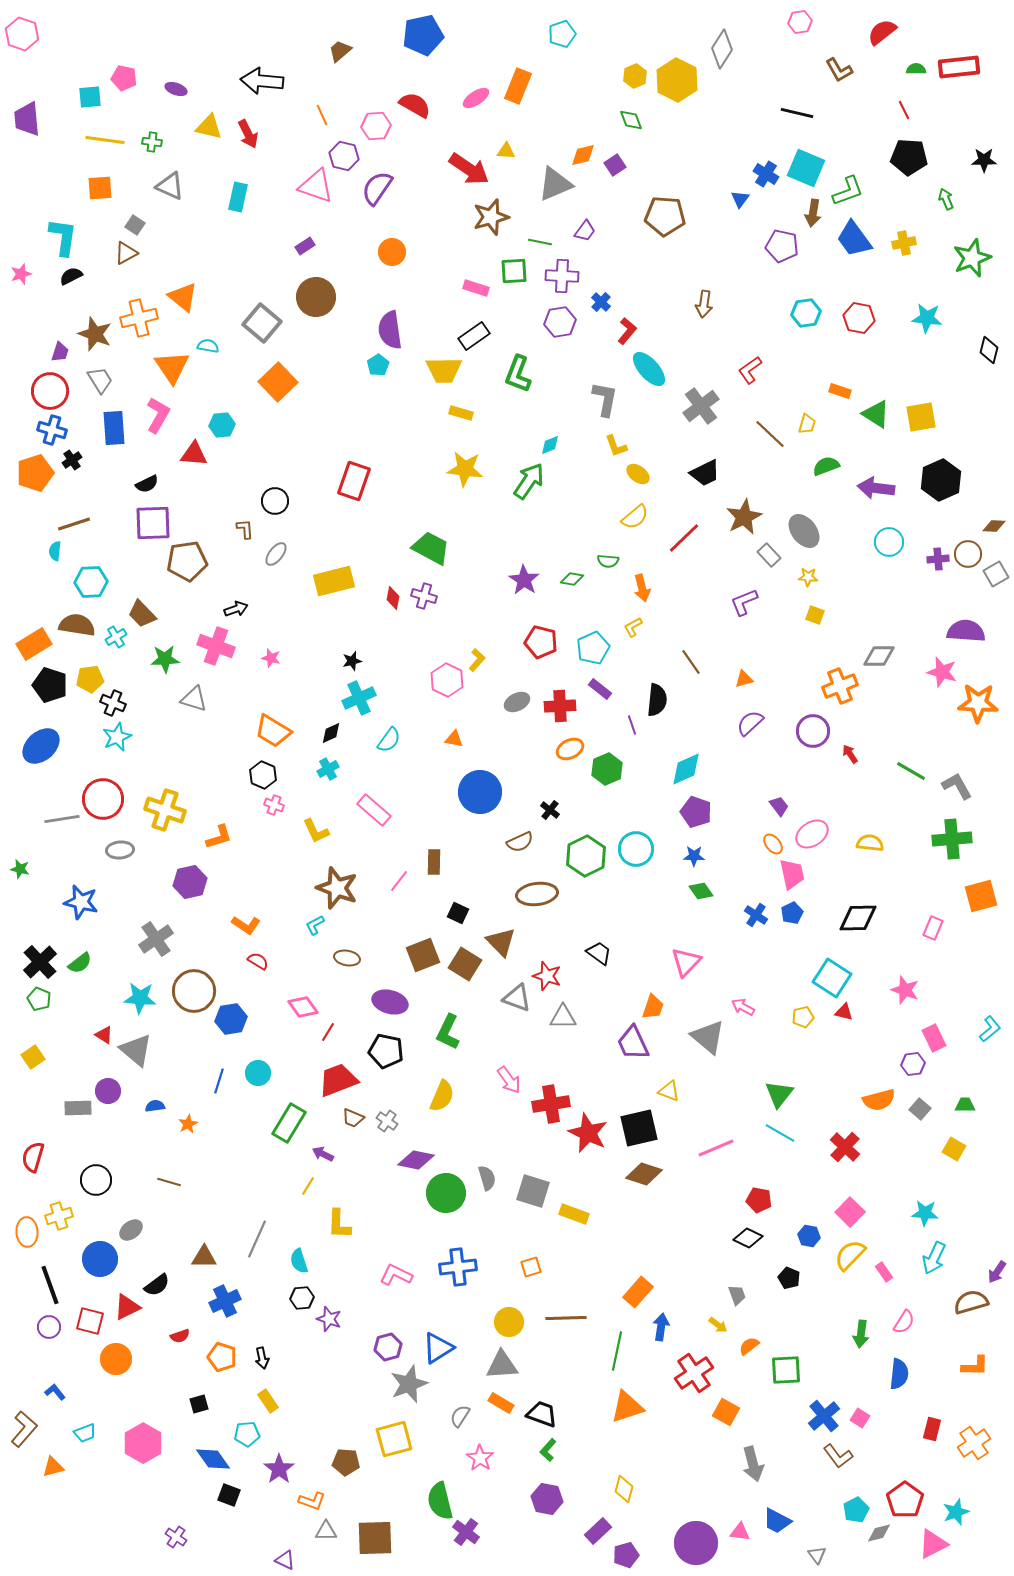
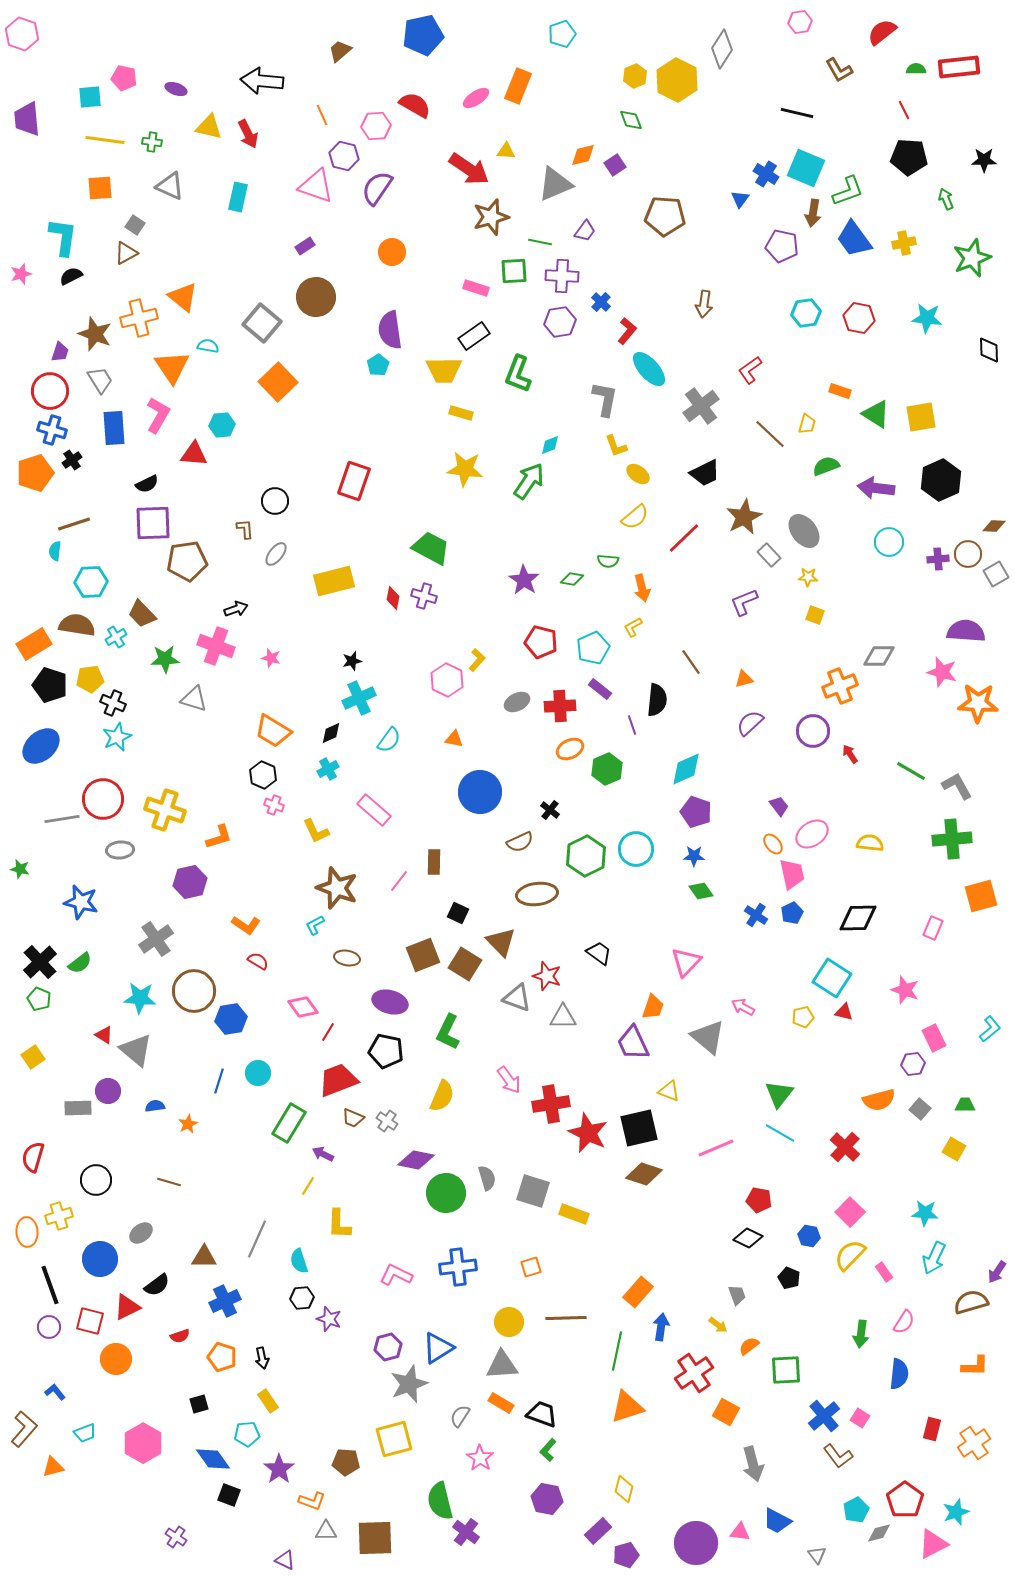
black diamond at (989, 350): rotated 16 degrees counterclockwise
gray ellipse at (131, 1230): moved 10 px right, 3 px down
